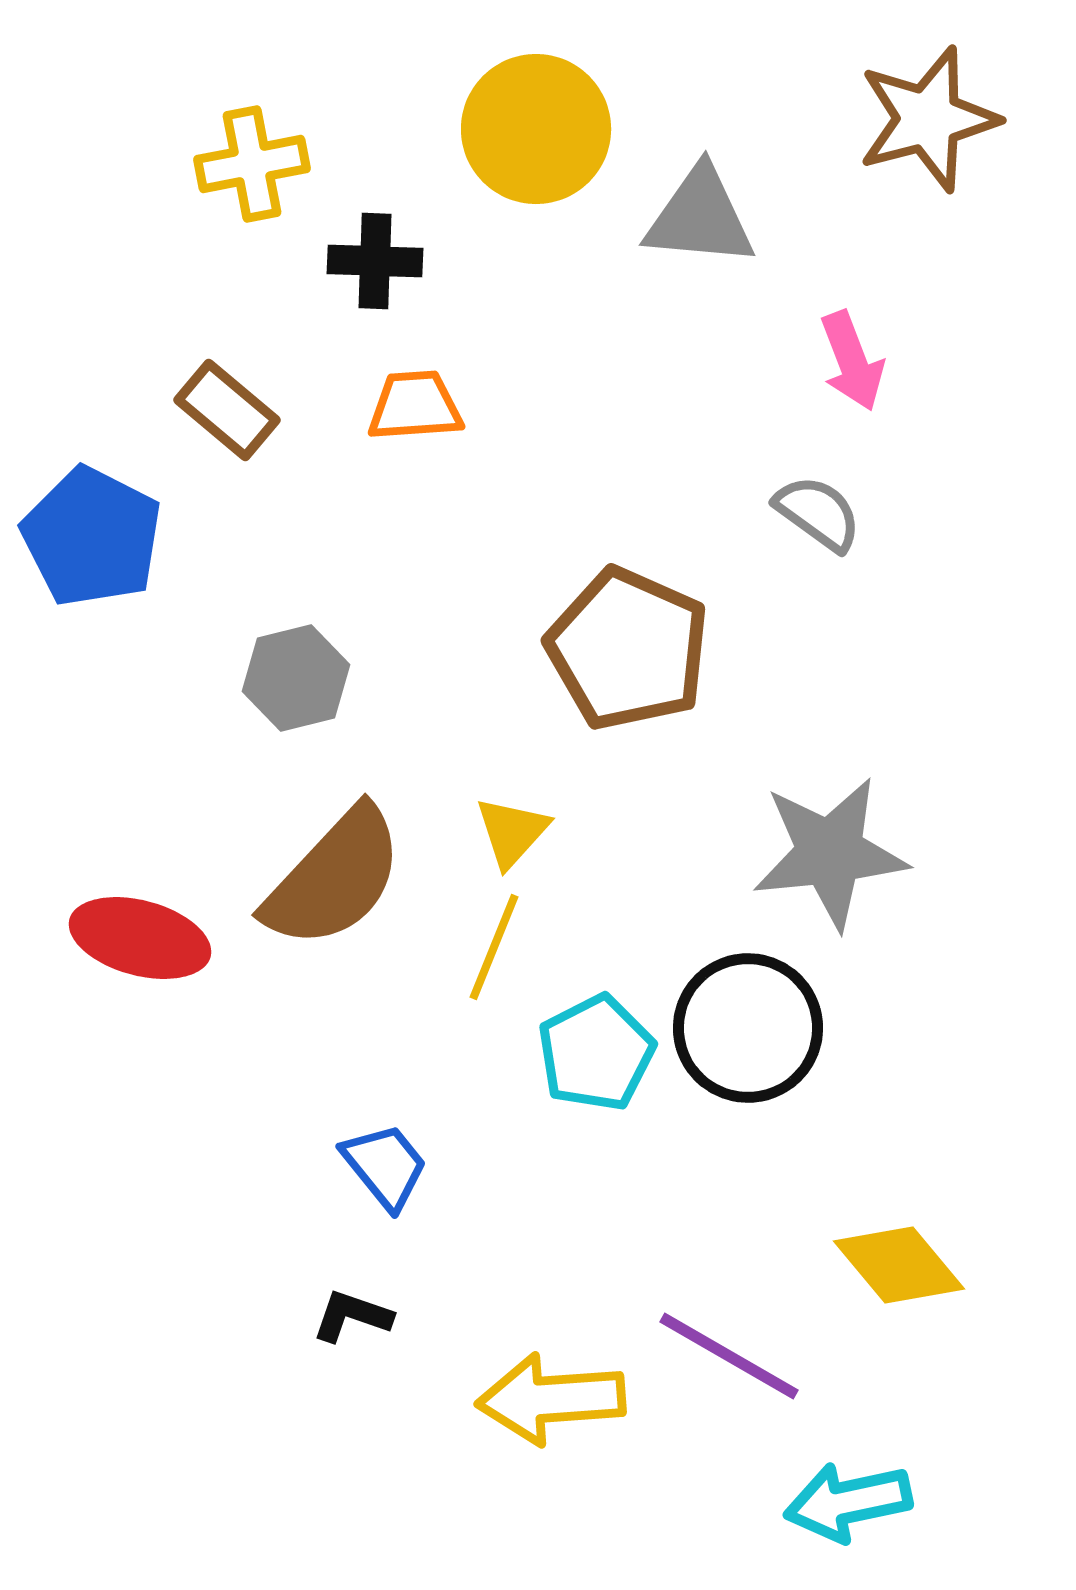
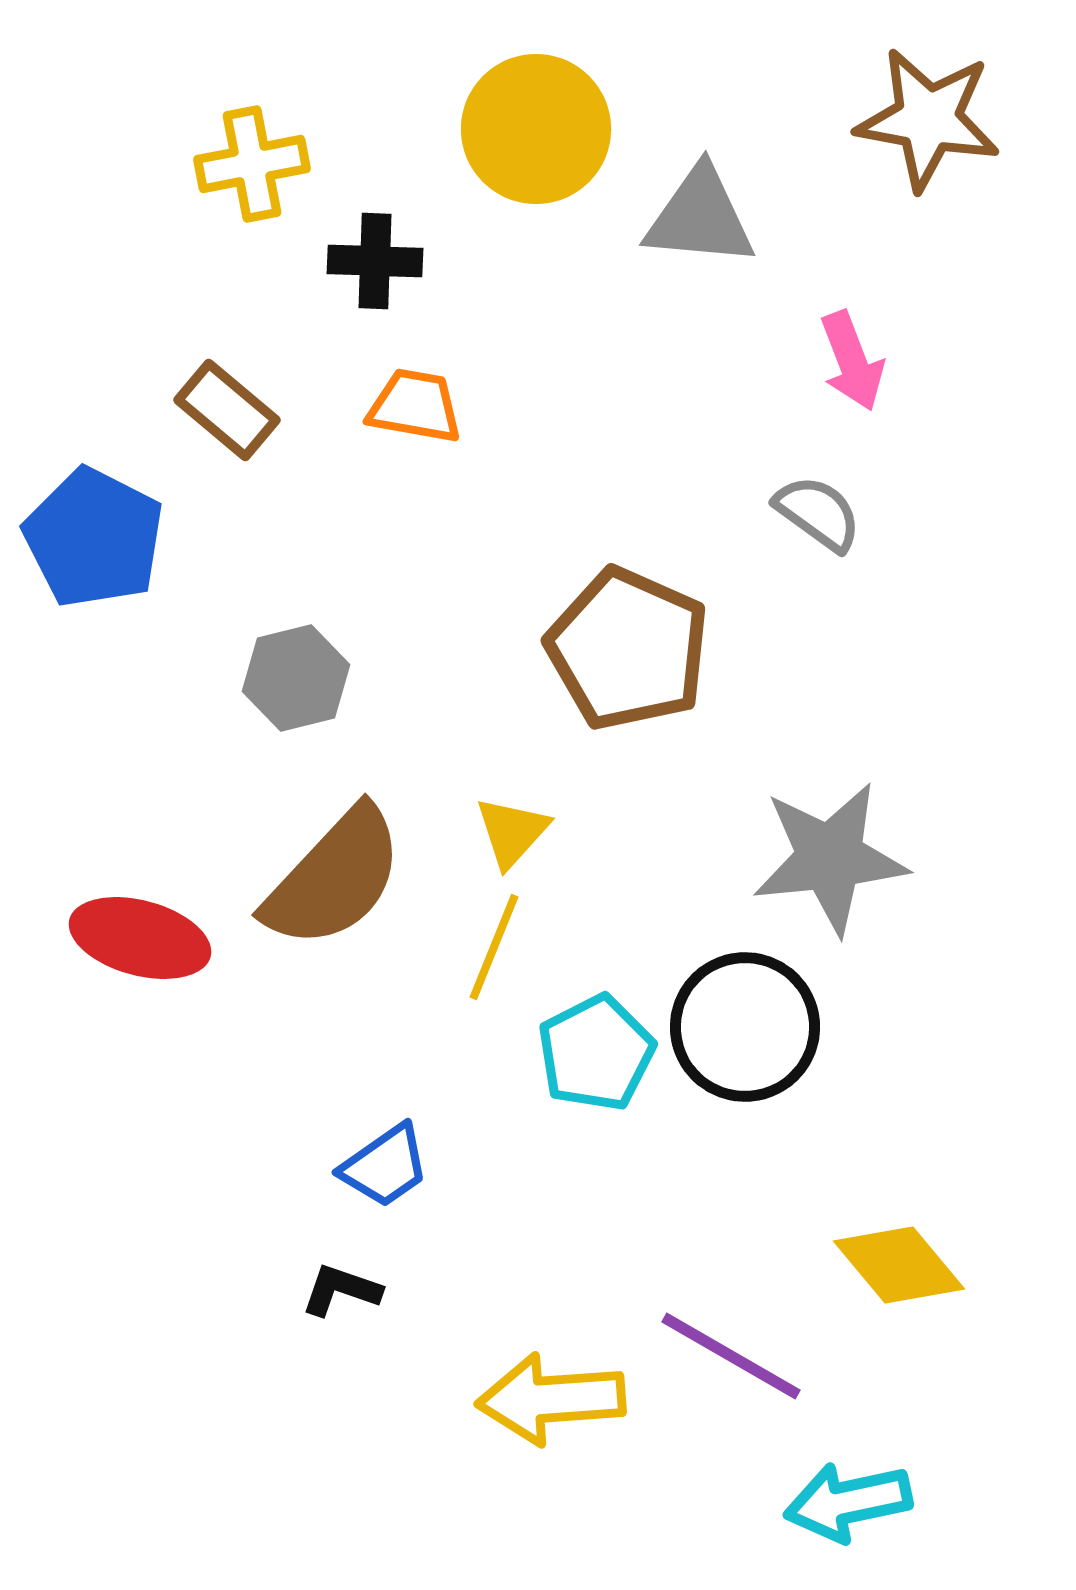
brown star: rotated 25 degrees clockwise
orange trapezoid: rotated 14 degrees clockwise
blue pentagon: moved 2 px right, 1 px down
gray star: moved 5 px down
black circle: moved 3 px left, 1 px up
blue trapezoid: rotated 94 degrees clockwise
black L-shape: moved 11 px left, 26 px up
purple line: moved 2 px right
